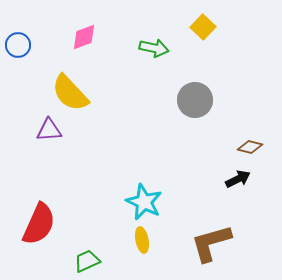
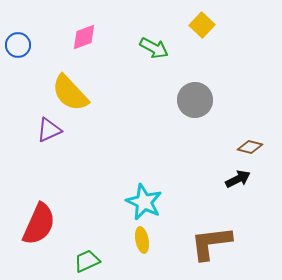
yellow square: moved 1 px left, 2 px up
green arrow: rotated 16 degrees clockwise
purple triangle: rotated 20 degrees counterclockwise
brown L-shape: rotated 9 degrees clockwise
